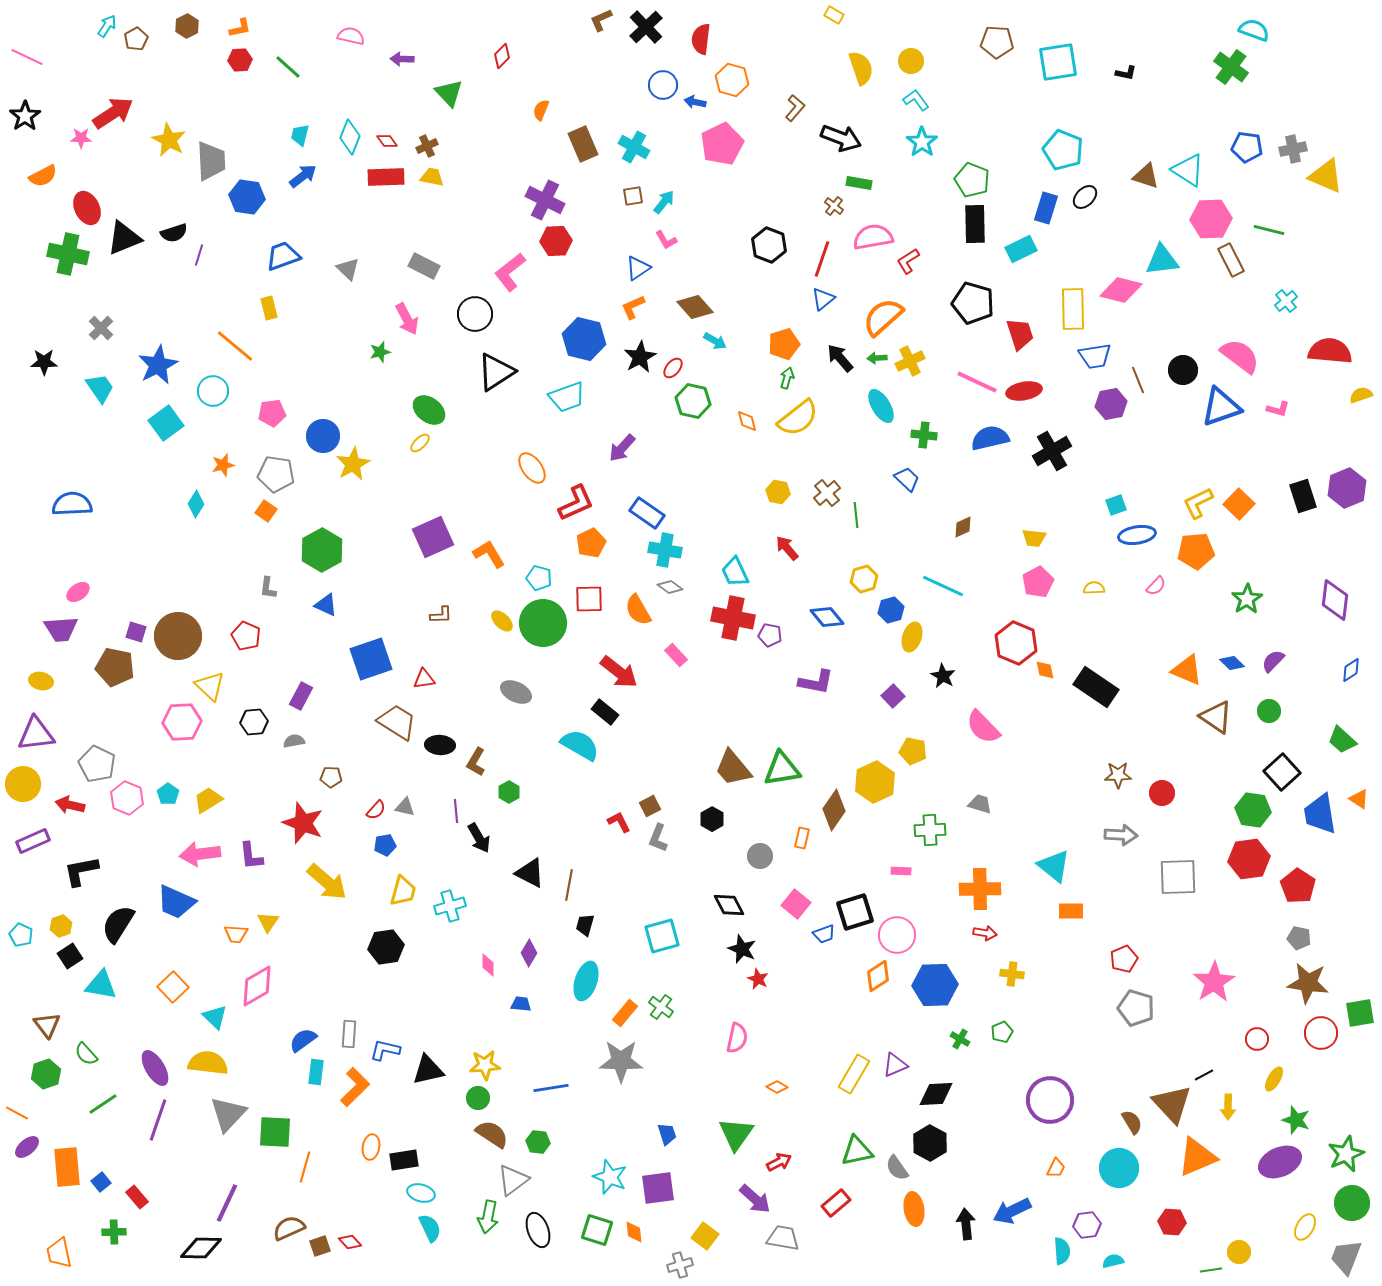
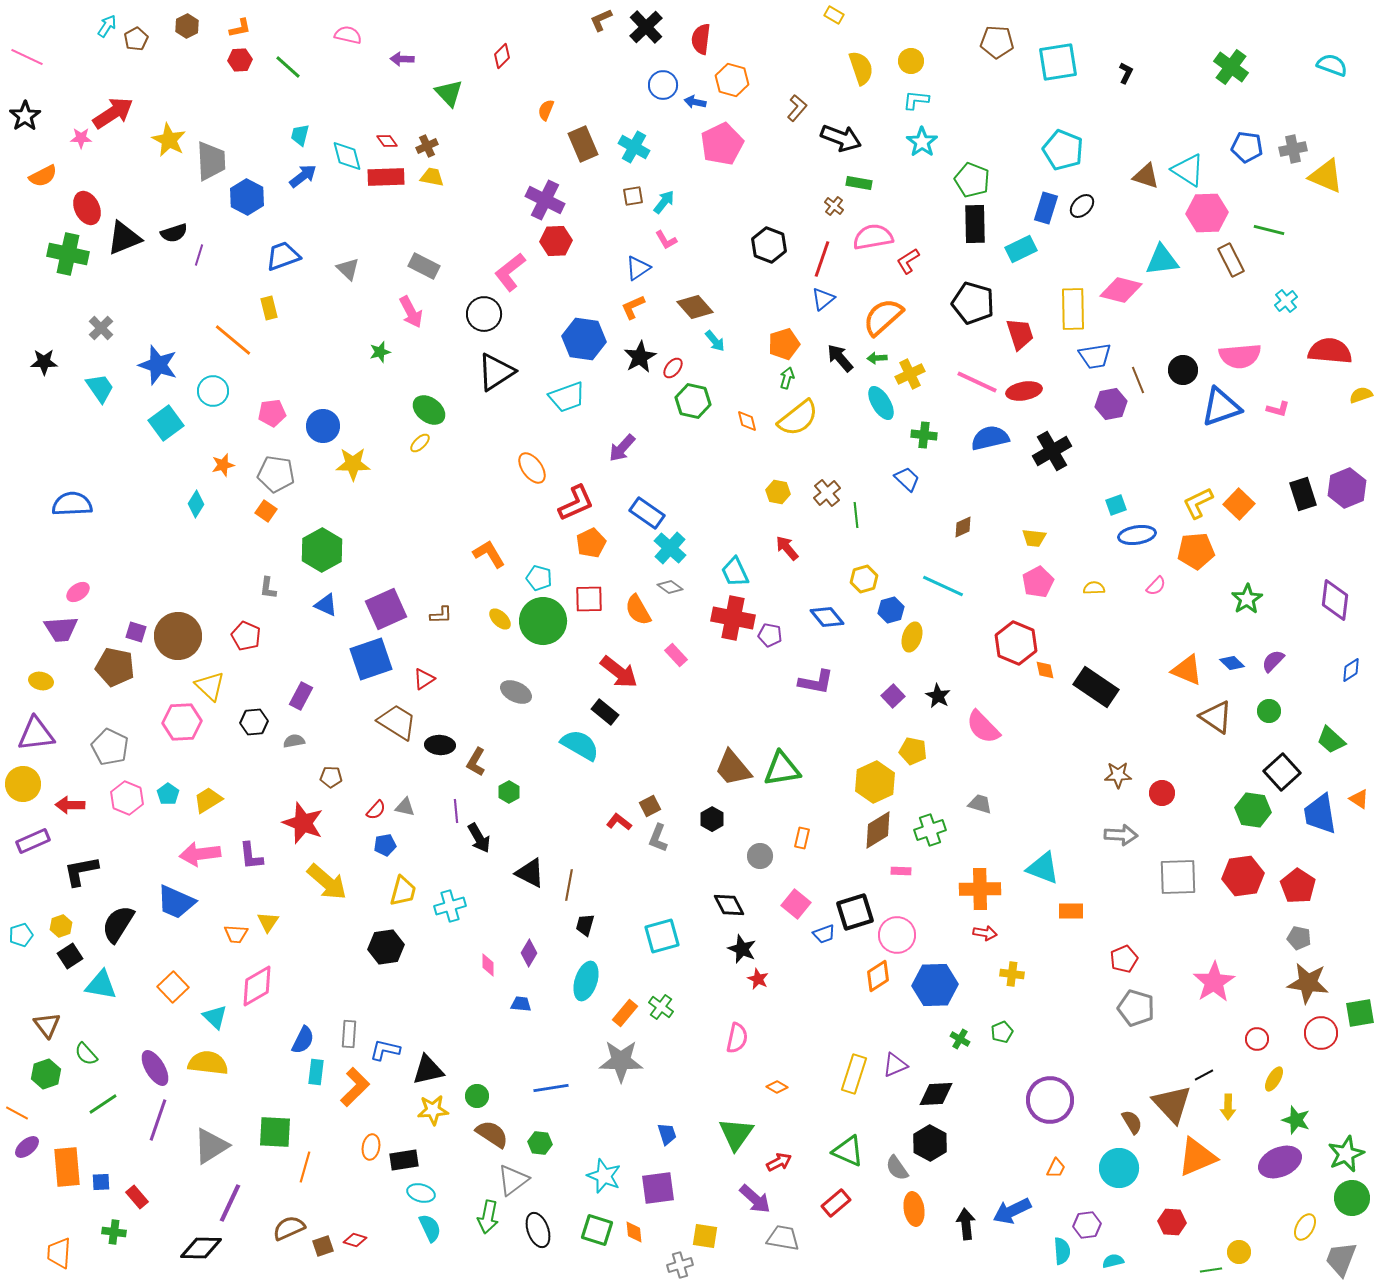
cyan semicircle at (1254, 30): moved 78 px right, 35 px down
pink semicircle at (351, 36): moved 3 px left, 1 px up
black L-shape at (1126, 73): rotated 75 degrees counterclockwise
cyan L-shape at (916, 100): rotated 48 degrees counterclockwise
brown L-shape at (795, 108): moved 2 px right
orange semicircle at (541, 110): moved 5 px right
cyan diamond at (350, 137): moved 3 px left, 19 px down; rotated 36 degrees counterclockwise
blue hexagon at (247, 197): rotated 20 degrees clockwise
black ellipse at (1085, 197): moved 3 px left, 9 px down
pink hexagon at (1211, 219): moved 4 px left, 6 px up
black circle at (475, 314): moved 9 px right
pink arrow at (407, 319): moved 4 px right, 7 px up
blue hexagon at (584, 339): rotated 6 degrees counterclockwise
cyan arrow at (715, 341): rotated 20 degrees clockwise
orange line at (235, 346): moved 2 px left, 6 px up
pink semicircle at (1240, 356): rotated 138 degrees clockwise
yellow cross at (910, 361): moved 13 px down
blue star at (158, 365): rotated 27 degrees counterclockwise
cyan ellipse at (881, 406): moved 3 px up
blue circle at (323, 436): moved 10 px up
yellow star at (353, 464): rotated 28 degrees clockwise
black rectangle at (1303, 496): moved 2 px up
purple square at (433, 537): moved 47 px left, 72 px down
cyan cross at (665, 550): moved 5 px right, 2 px up; rotated 32 degrees clockwise
yellow ellipse at (502, 621): moved 2 px left, 2 px up
green circle at (543, 623): moved 2 px up
black star at (943, 676): moved 5 px left, 20 px down
red triangle at (424, 679): rotated 25 degrees counterclockwise
green trapezoid at (1342, 740): moved 11 px left
gray pentagon at (97, 764): moved 13 px right, 17 px up
red arrow at (70, 805): rotated 12 degrees counterclockwise
brown diamond at (834, 810): moved 44 px right, 20 px down; rotated 24 degrees clockwise
red L-shape at (619, 822): rotated 25 degrees counterclockwise
green cross at (930, 830): rotated 16 degrees counterclockwise
red hexagon at (1249, 859): moved 6 px left, 17 px down
cyan triangle at (1054, 866): moved 11 px left, 2 px down; rotated 18 degrees counterclockwise
cyan pentagon at (21, 935): rotated 30 degrees clockwise
blue semicircle at (303, 1040): rotated 152 degrees clockwise
yellow star at (485, 1065): moved 52 px left, 45 px down
yellow rectangle at (854, 1074): rotated 12 degrees counterclockwise
green circle at (478, 1098): moved 1 px left, 2 px up
gray triangle at (228, 1114): moved 17 px left, 32 px down; rotated 15 degrees clockwise
green hexagon at (538, 1142): moved 2 px right, 1 px down
green triangle at (857, 1151): moved 9 px left; rotated 36 degrees clockwise
cyan star at (610, 1177): moved 6 px left, 1 px up
blue square at (101, 1182): rotated 36 degrees clockwise
purple line at (227, 1203): moved 3 px right
green circle at (1352, 1203): moved 5 px up
green cross at (114, 1232): rotated 10 degrees clockwise
yellow square at (705, 1236): rotated 28 degrees counterclockwise
red diamond at (350, 1242): moved 5 px right, 2 px up; rotated 30 degrees counterclockwise
brown square at (320, 1246): moved 3 px right
orange trapezoid at (59, 1253): rotated 16 degrees clockwise
gray trapezoid at (1346, 1257): moved 5 px left, 2 px down
